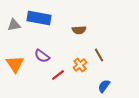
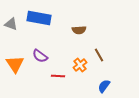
gray triangle: moved 3 px left, 1 px up; rotated 32 degrees clockwise
purple semicircle: moved 2 px left
red line: moved 1 px down; rotated 40 degrees clockwise
